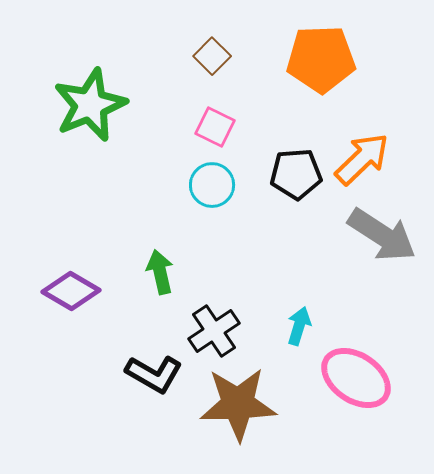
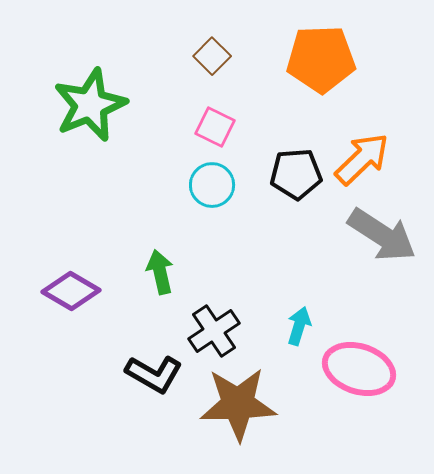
pink ellipse: moved 3 px right, 9 px up; rotated 16 degrees counterclockwise
